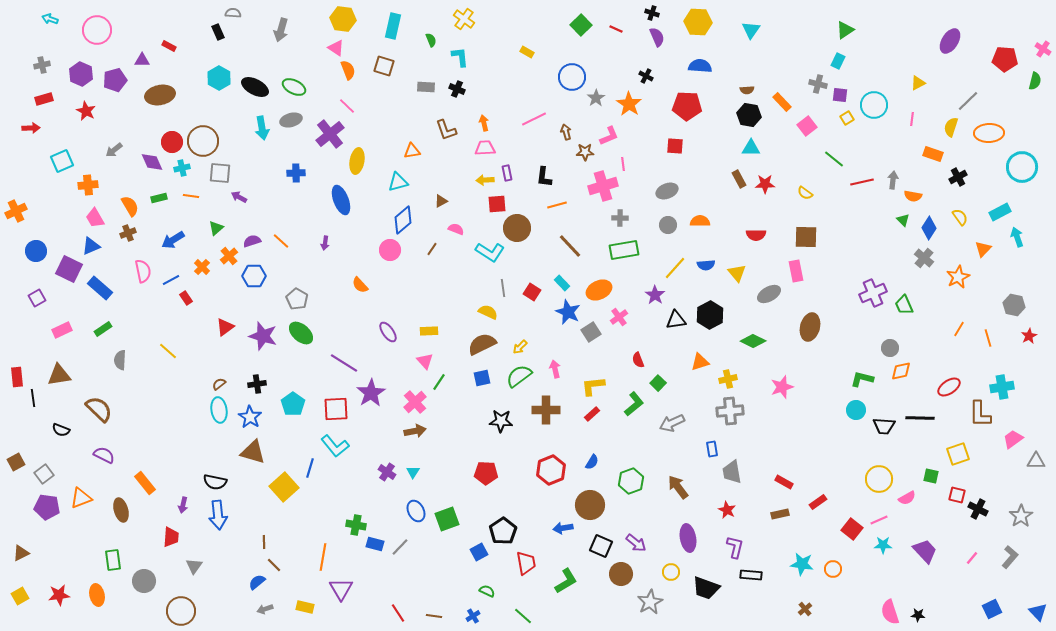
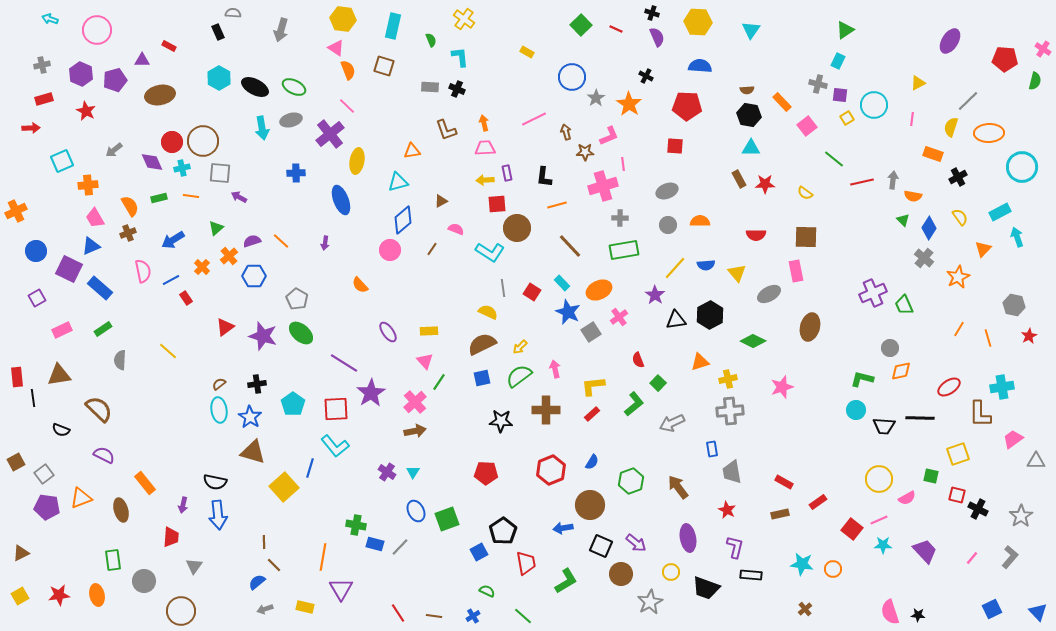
gray rectangle at (426, 87): moved 4 px right
